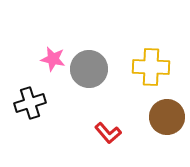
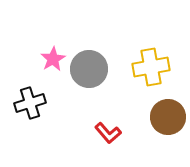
pink star: rotated 30 degrees clockwise
yellow cross: rotated 12 degrees counterclockwise
brown circle: moved 1 px right
